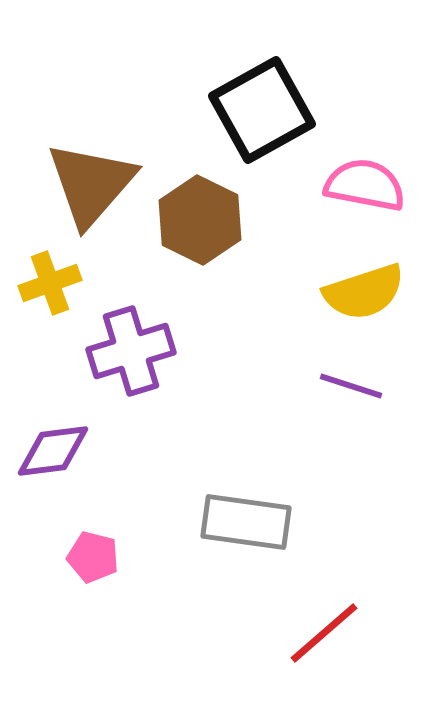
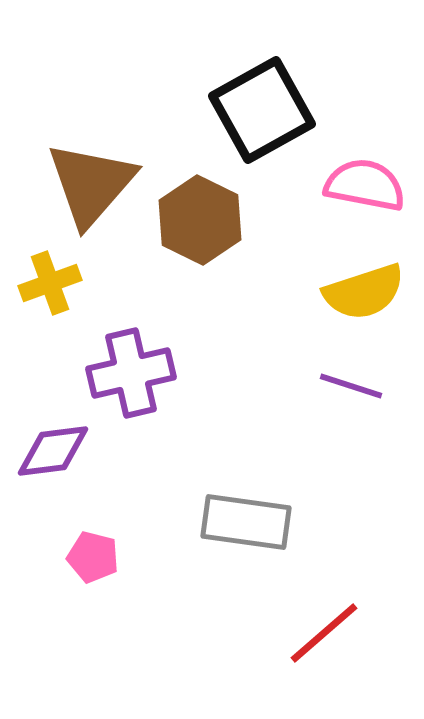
purple cross: moved 22 px down; rotated 4 degrees clockwise
